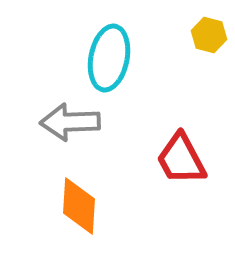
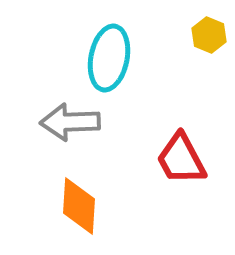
yellow hexagon: rotated 8 degrees clockwise
